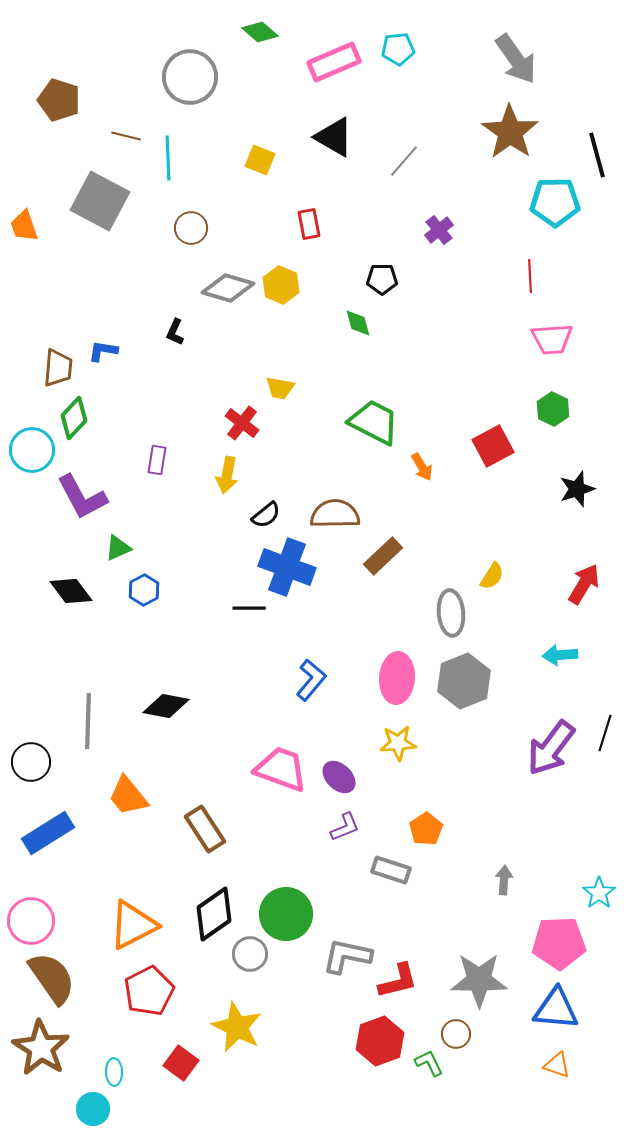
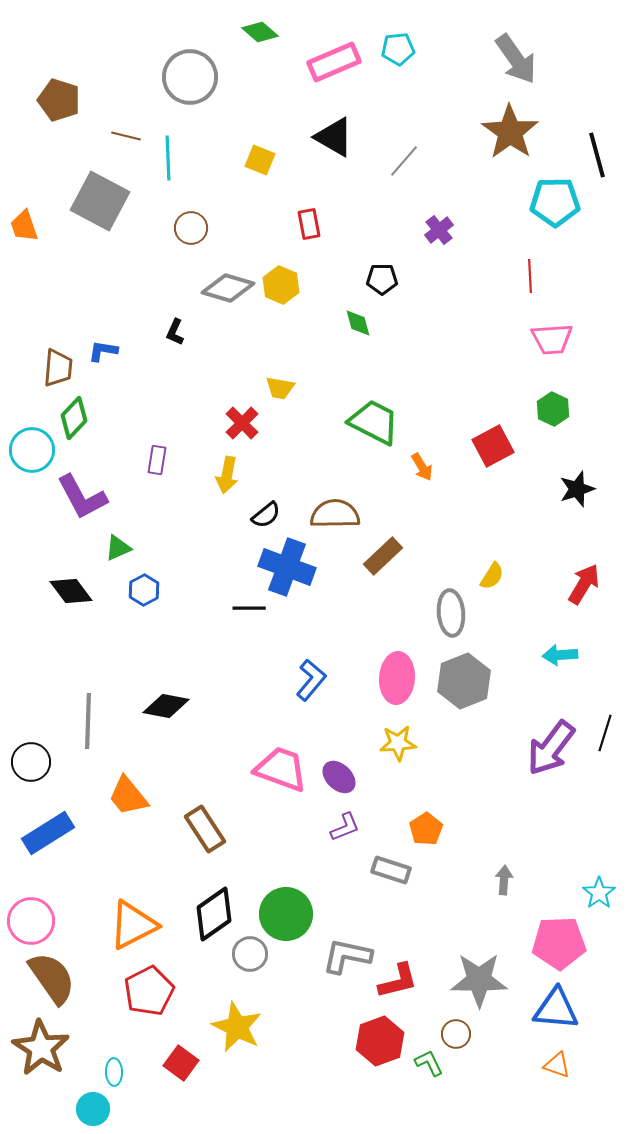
red cross at (242, 423): rotated 8 degrees clockwise
